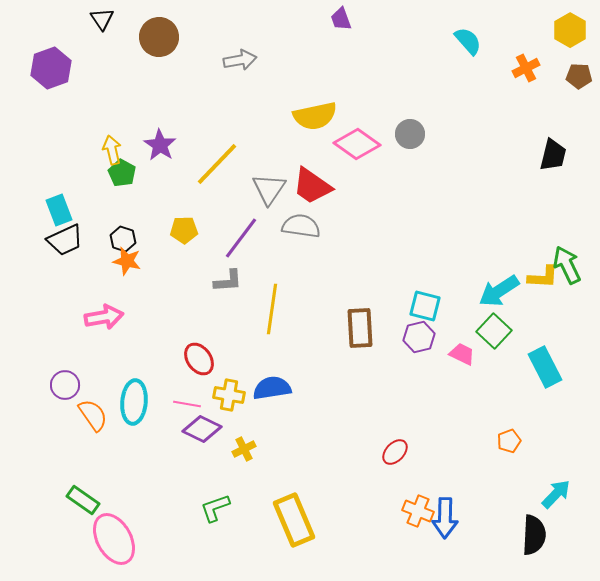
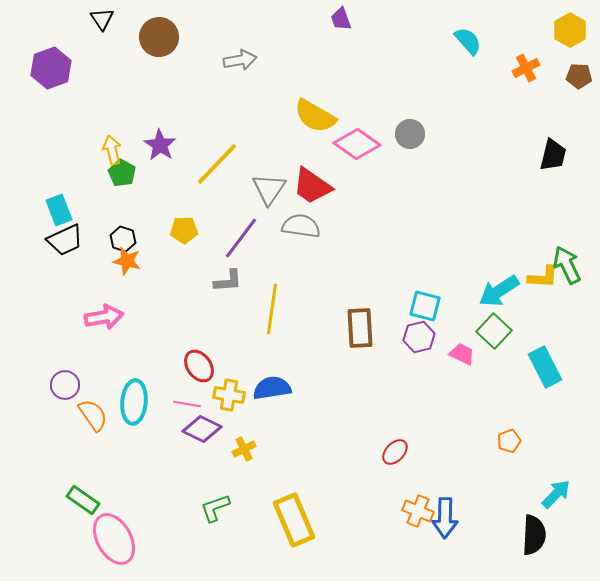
yellow semicircle at (315, 116): rotated 42 degrees clockwise
red ellipse at (199, 359): moved 7 px down
